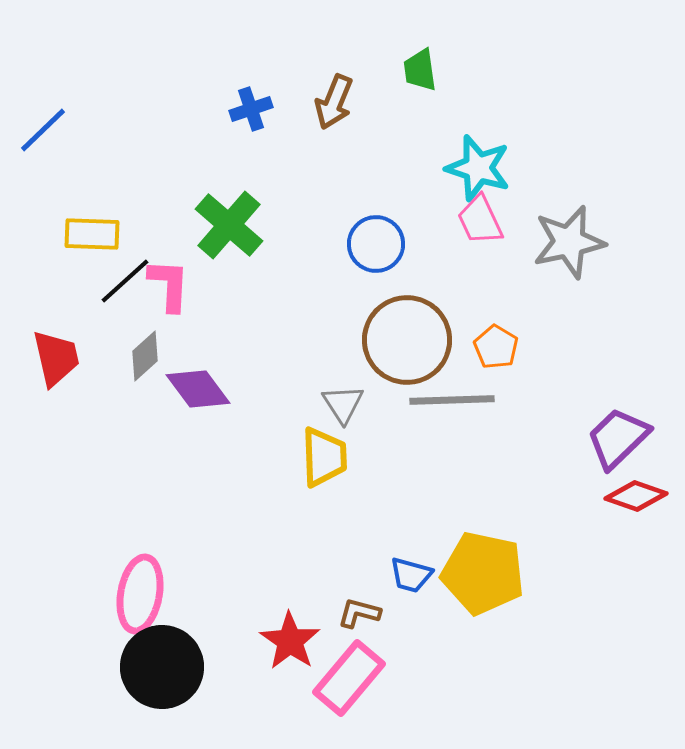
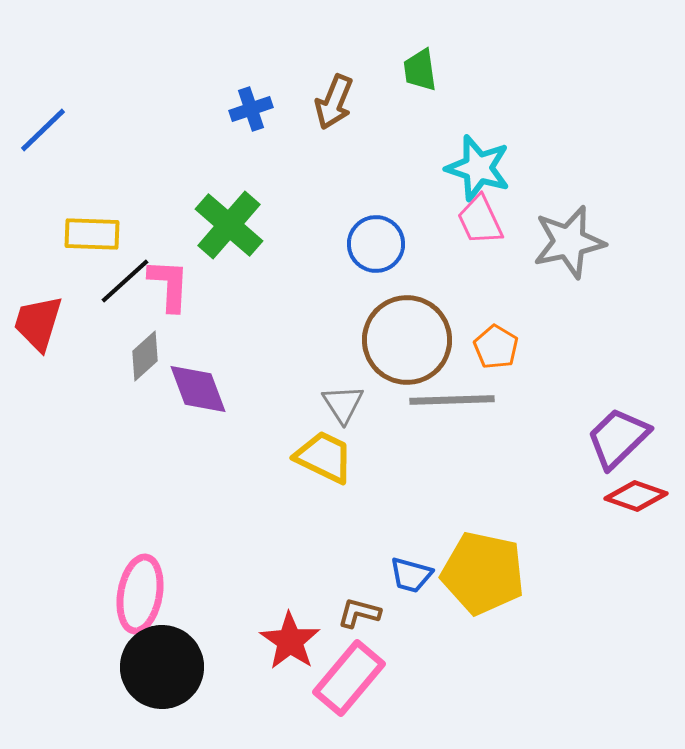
red trapezoid: moved 18 px left, 35 px up; rotated 150 degrees counterclockwise
purple diamond: rotated 16 degrees clockwise
yellow trapezoid: rotated 62 degrees counterclockwise
